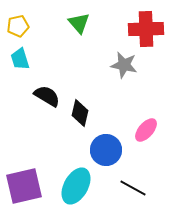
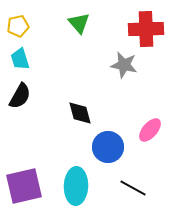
black semicircle: moved 27 px left; rotated 88 degrees clockwise
black diamond: rotated 28 degrees counterclockwise
pink ellipse: moved 4 px right
blue circle: moved 2 px right, 3 px up
cyan ellipse: rotated 27 degrees counterclockwise
